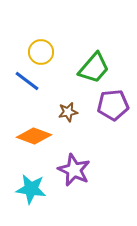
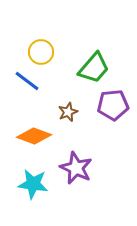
brown star: rotated 12 degrees counterclockwise
purple star: moved 2 px right, 2 px up
cyan star: moved 2 px right, 5 px up
